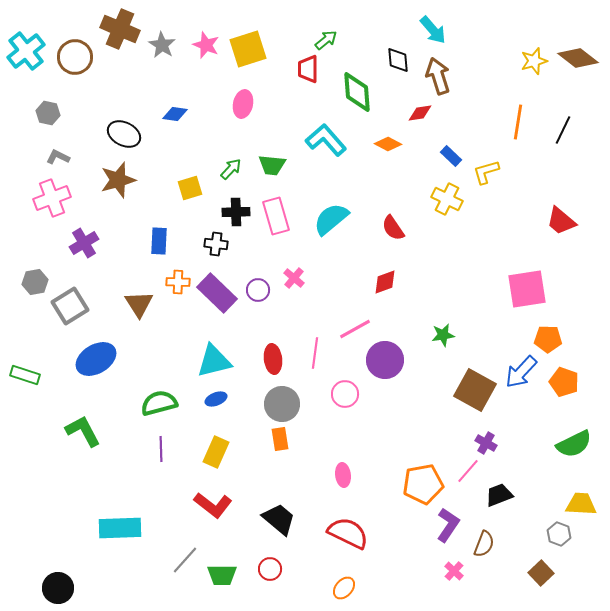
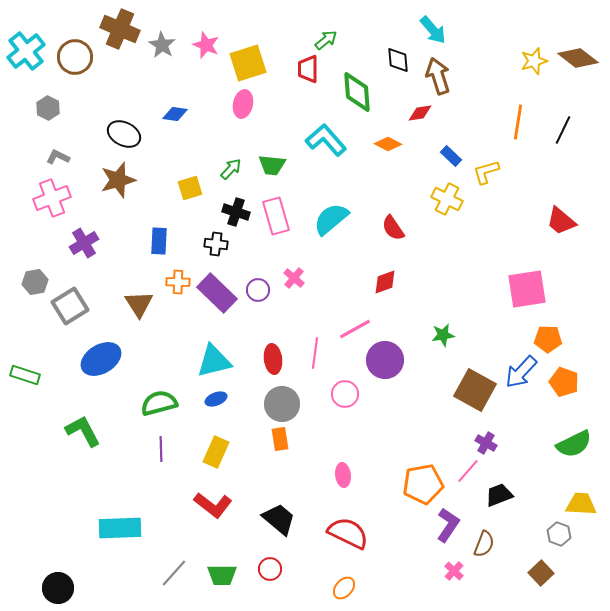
yellow square at (248, 49): moved 14 px down
gray hexagon at (48, 113): moved 5 px up; rotated 15 degrees clockwise
black cross at (236, 212): rotated 20 degrees clockwise
blue ellipse at (96, 359): moved 5 px right
gray line at (185, 560): moved 11 px left, 13 px down
